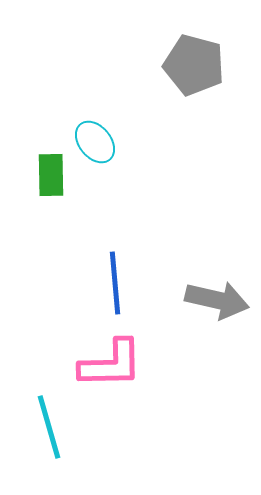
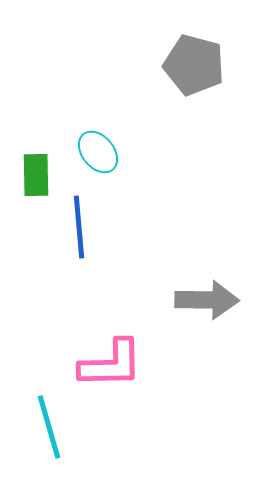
cyan ellipse: moved 3 px right, 10 px down
green rectangle: moved 15 px left
blue line: moved 36 px left, 56 px up
gray arrow: moved 10 px left; rotated 12 degrees counterclockwise
